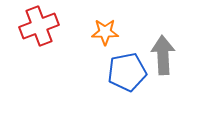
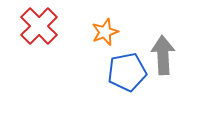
red cross: rotated 24 degrees counterclockwise
orange star: rotated 20 degrees counterclockwise
